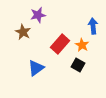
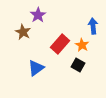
purple star: rotated 21 degrees counterclockwise
